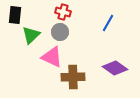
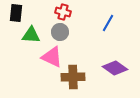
black rectangle: moved 1 px right, 2 px up
green triangle: rotated 48 degrees clockwise
